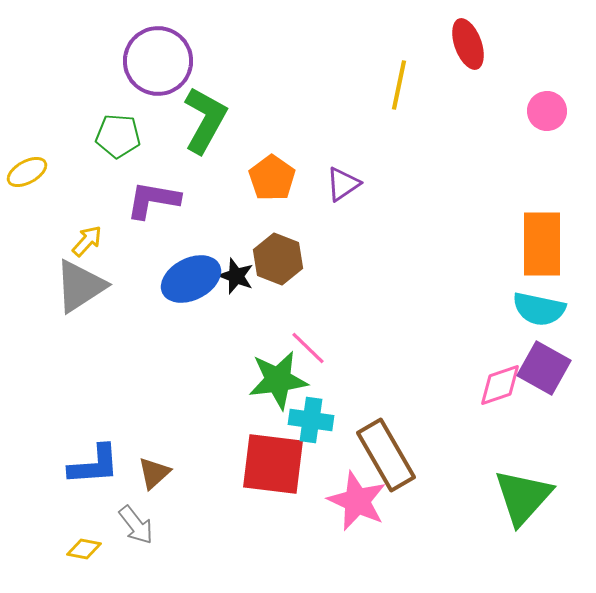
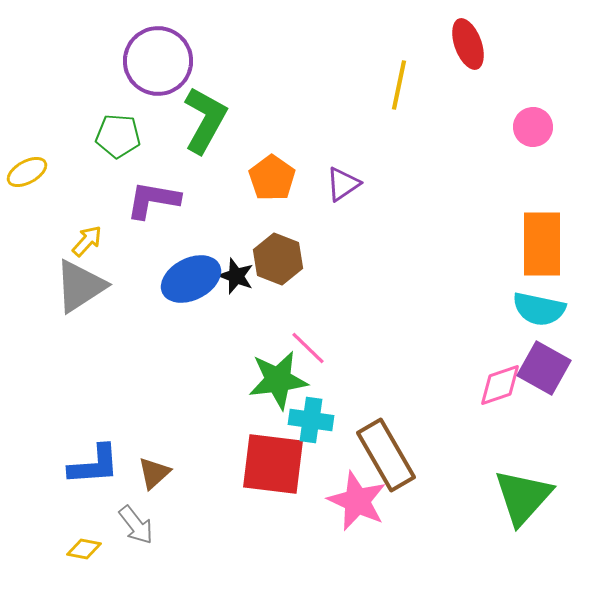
pink circle: moved 14 px left, 16 px down
